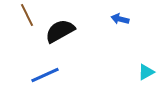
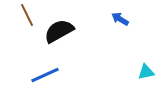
blue arrow: rotated 18 degrees clockwise
black semicircle: moved 1 px left
cyan triangle: rotated 18 degrees clockwise
